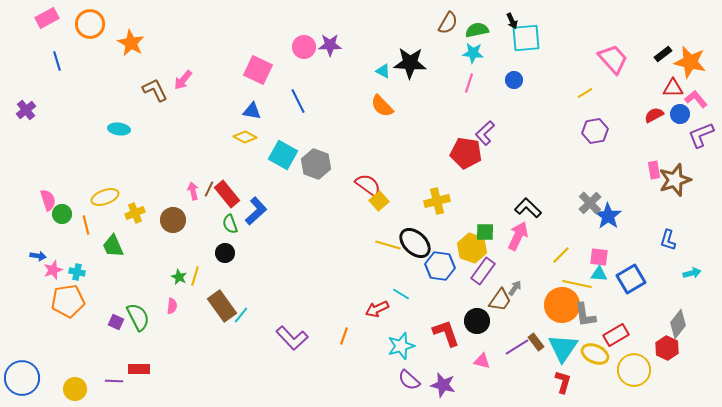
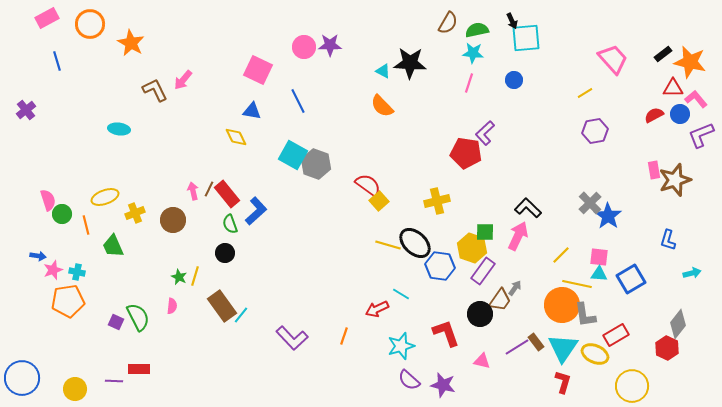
yellow diamond at (245, 137): moved 9 px left; rotated 35 degrees clockwise
cyan square at (283, 155): moved 10 px right
black circle at (477, 321): moved 3 px right, 7 px up
yellow circle at (634, 370): moved 2 px left, 16 px down
